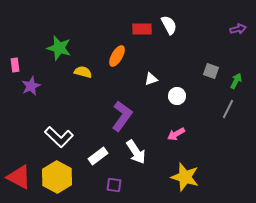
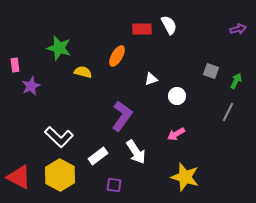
gray line: moved 3 px down
yellow hexagon: moved 3 px right, 2 px up
